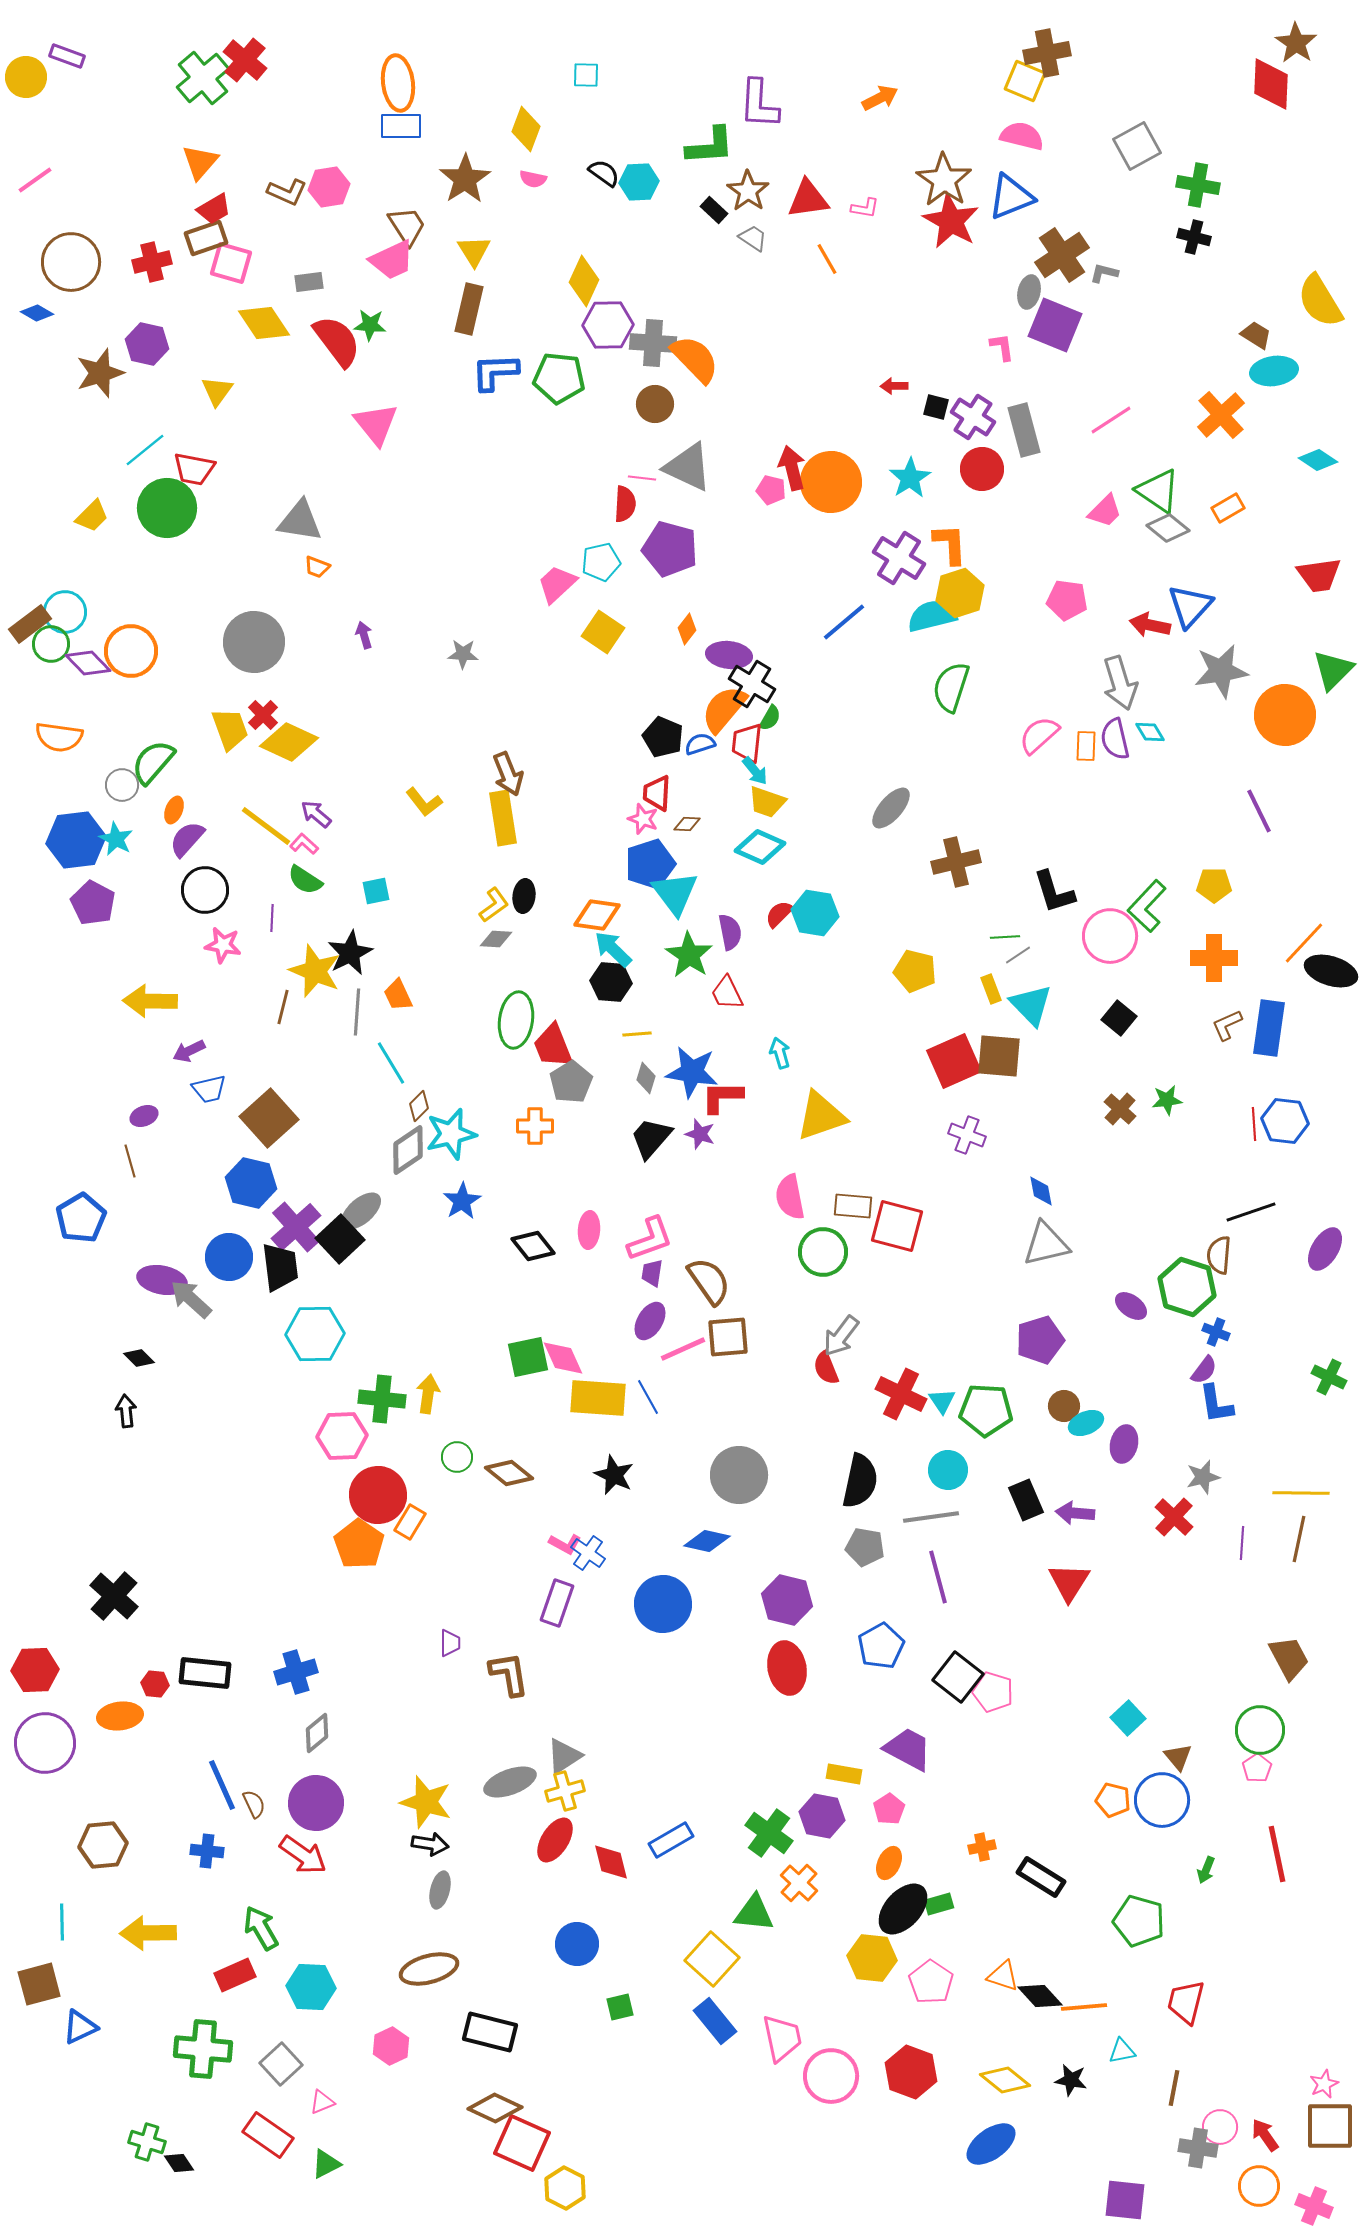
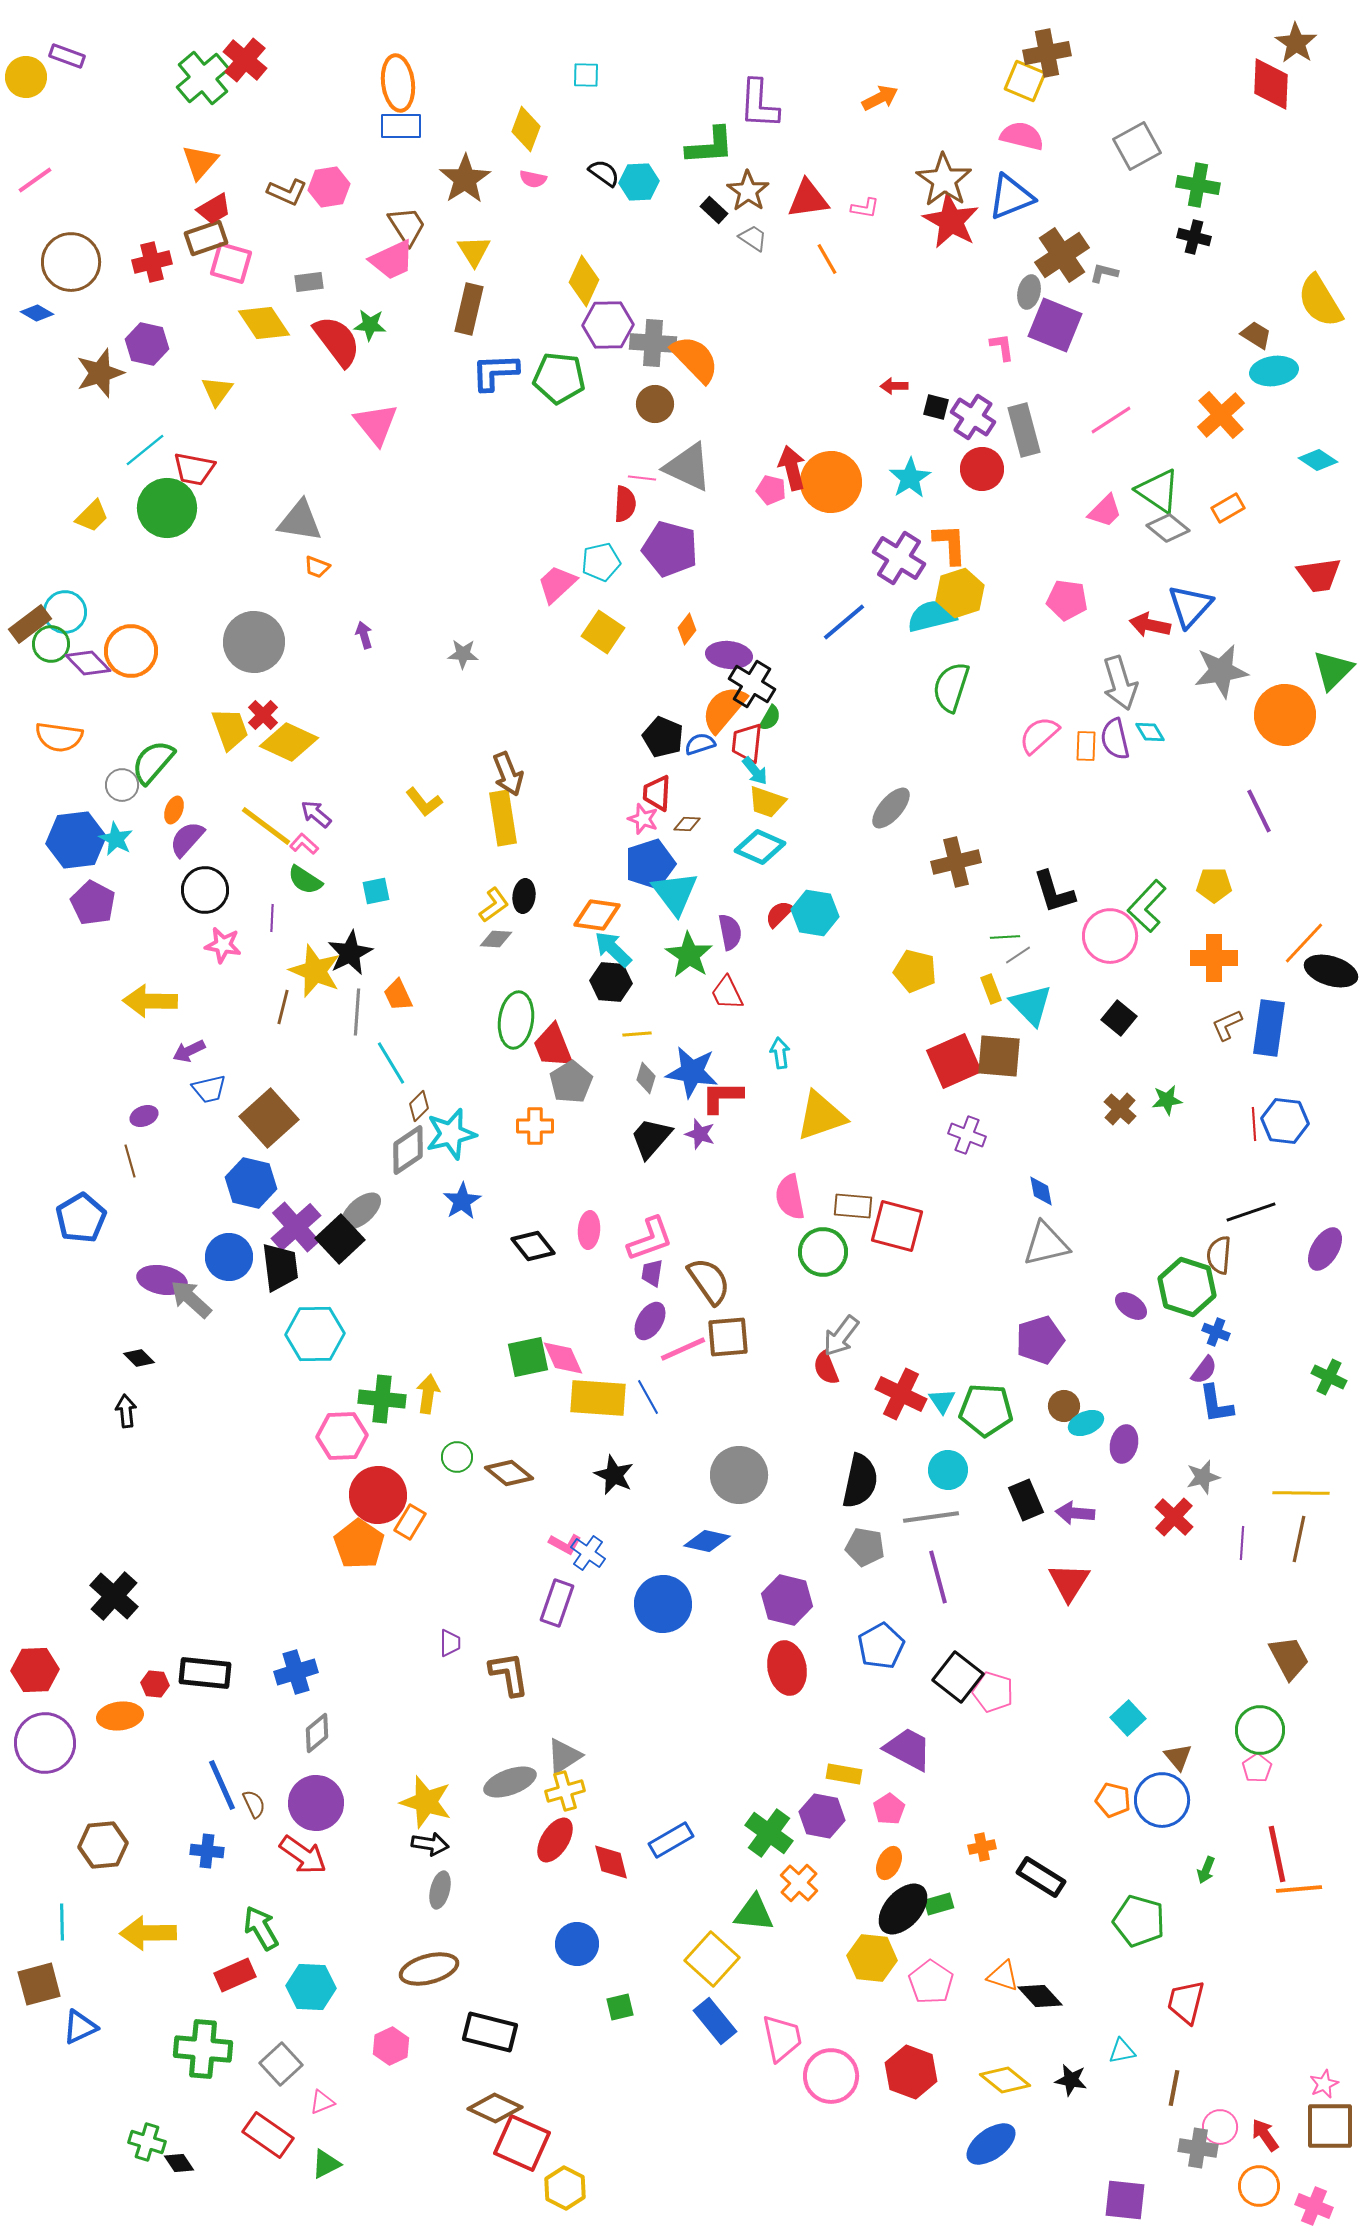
cyan arrow at (780, 1053): rotated 8 degrees clockwise
orange line at (1084, 2007): moved 215 px right, 118 px up
